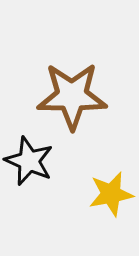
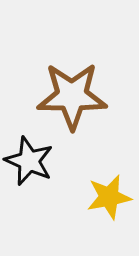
yellow star: moved 2 px left, 3 px down
